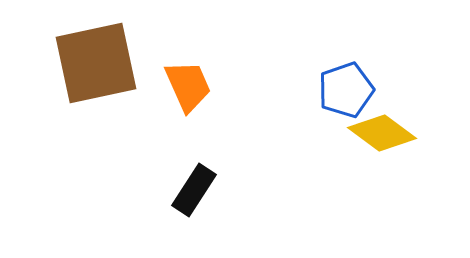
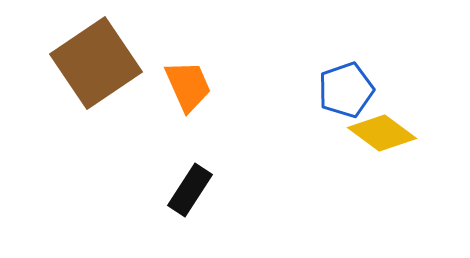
brown square: rotated 22 degrees counterclockwise
black rectangle: moved 4 px left
